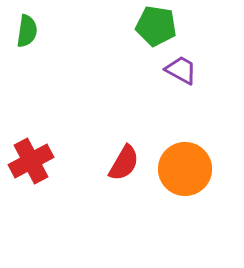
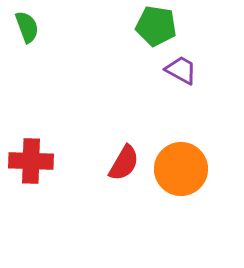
green semicircle: moved 4 px up; rotated 28 degrees counterclockwise
red cross: rotated 30 degrees clockwise
orange circle: moved 4 px left
